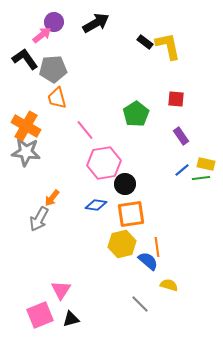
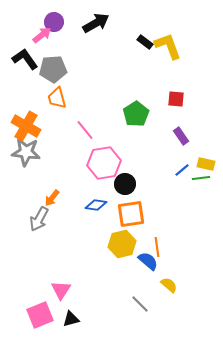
yellow L-shape: rotated 8 degrees counterclockwise
yellow semicircle: rotated 24 degrees clockwise
